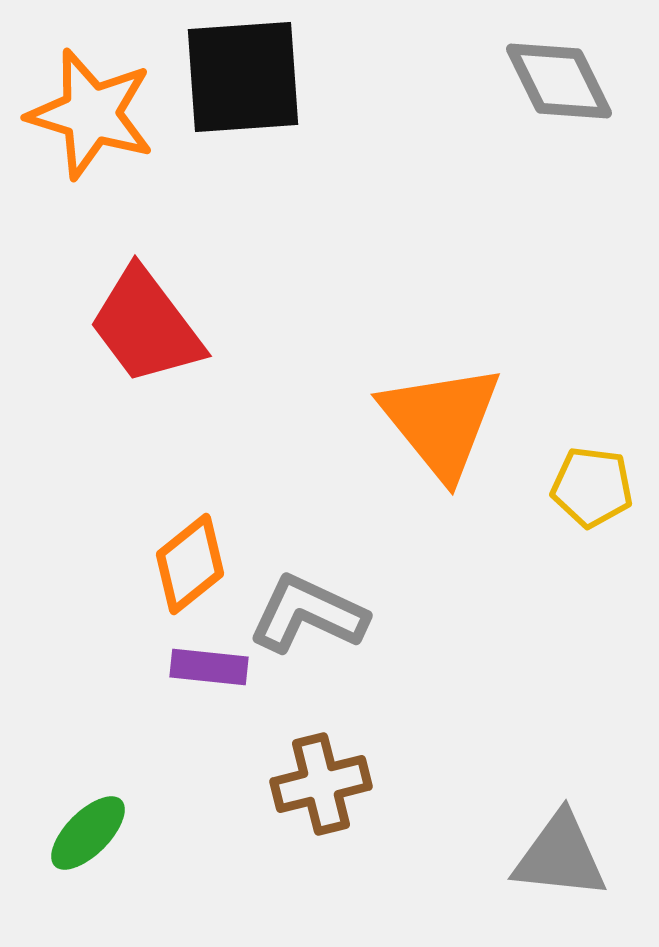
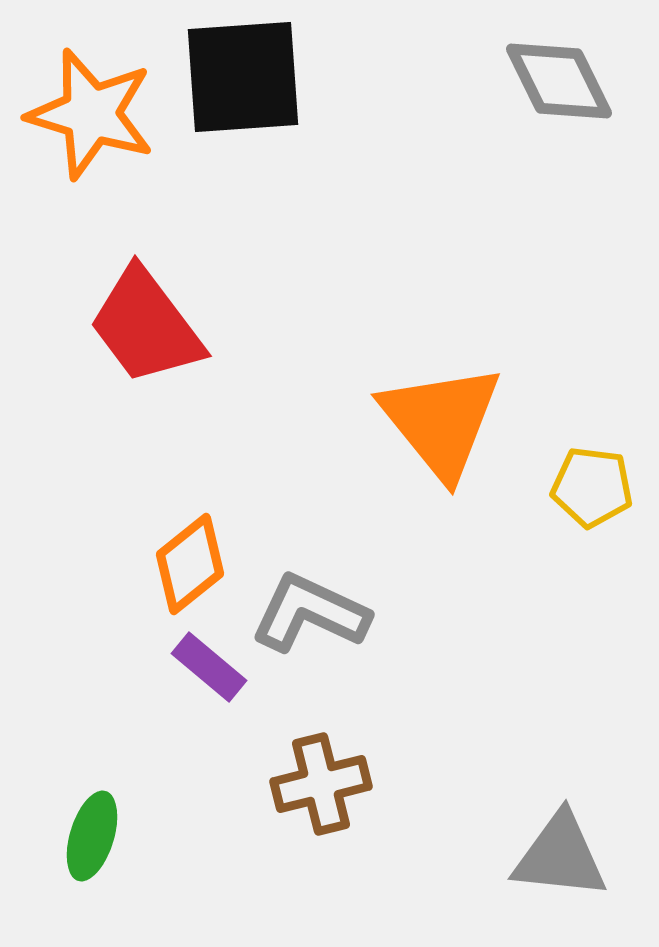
gray L-shape: moved 2 px right, 1 px up
purple rectangle: rotated 34 degrees clockwise
green ellipse: moved 4 px right, 3 px down; rotated 28 degrees counterclockwise
